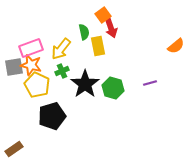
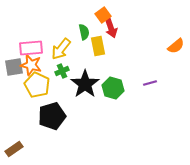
pink rectangle: rotated 15 degrees clockwise
